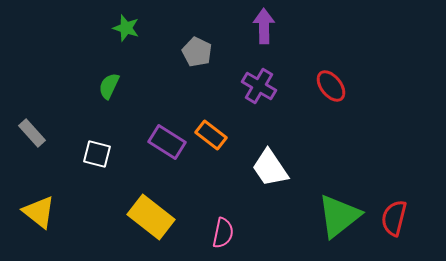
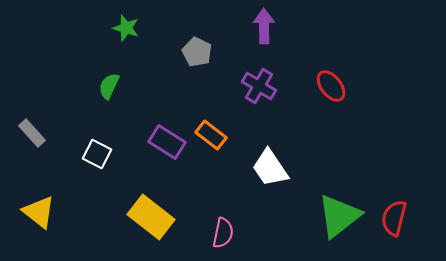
white square: rotated 12 degrees clockwise
